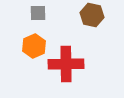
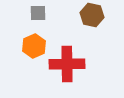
red cross: moved 1 px right
